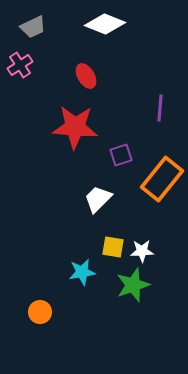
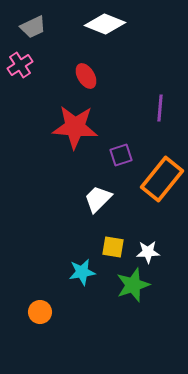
white star: moved 6 px right, 1 px down
